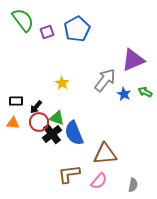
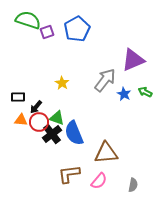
green semicircle: moved 5 px right; rotated 35 degrees counterclockwise
black rectangle: moved 2 px right, 4 px up
orange triangle: moved 8 px right, 3 px up
brown triangle: moved 1 px right, 1 px up
